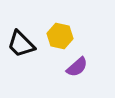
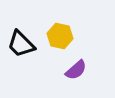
purple semicircle: moved 1 px left, 3 px down
